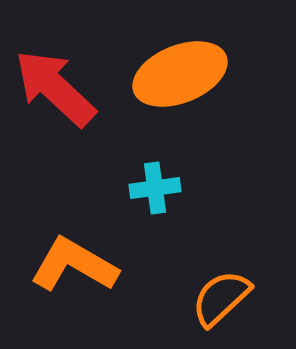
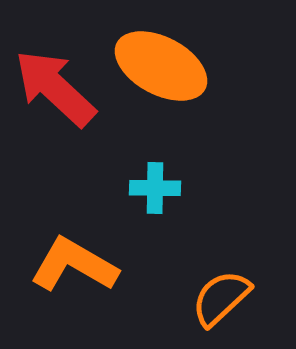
orange ellipse: moved 19 px left, 8 px up; rotated 50 degrees clockwise
cyan cross: rotated 9 degrees clockwise
